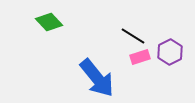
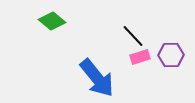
green diamond: moved 3 px right, 1 px up; rotated 8 degrees counterclockwise
black line: rotated 15 degrees clockwise
purple hexagon: moved 1 px right, 3 px down; rotated 25 degrees clockwise
